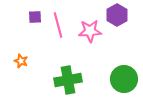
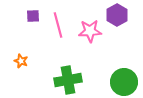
purple square: moved 2 px left, 1 px up
green circle: moved 3 px down
